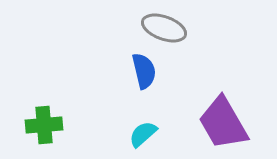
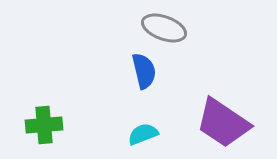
purple trapezoid: rotated 26 degrees counterclockwise
cyan semicircle: rotated 20 degrees clockwise
